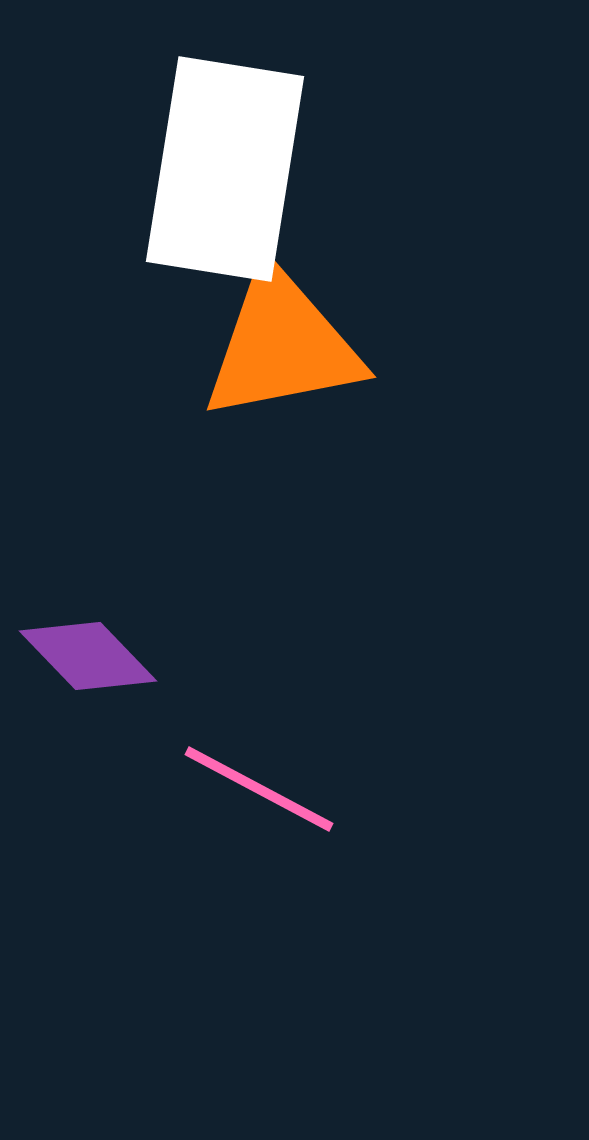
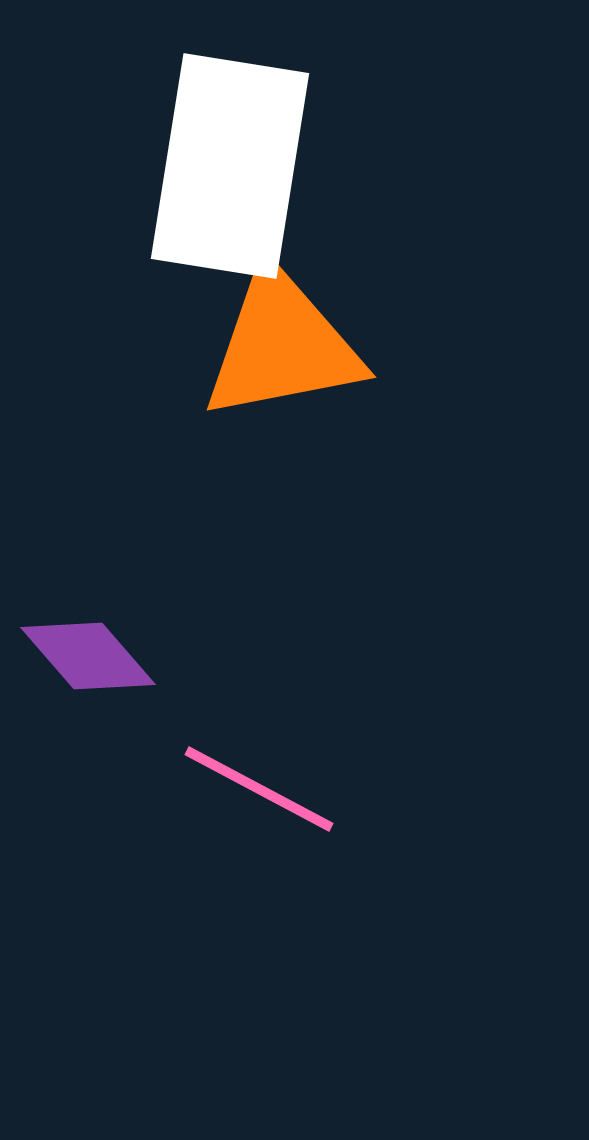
white rectangle: moved 5 px right, 3 px up
purple diamond: rotated 3 degrees clockwise
